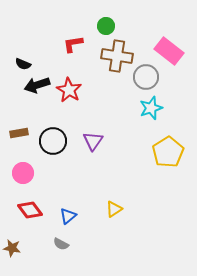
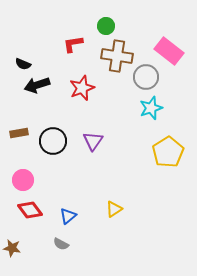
red star: moved 13 px right, 2 px up; rotated 20 degrees clockwise
pink circle: moved 7 px down
